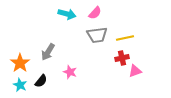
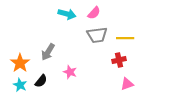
pink semicircle: moved 1 px left
yellow line: rotated 12 degrees clockwise
red cross: moved 3 px left, 2 px down
pink triangle: moved 8 px left, 13 px down
